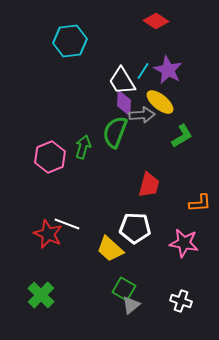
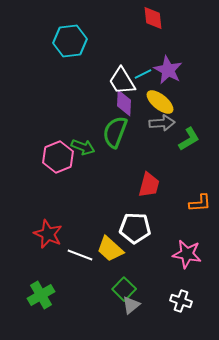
red diamond: moved 3 px left, 3 px up; rotated 50 degrees clockwise
cyan line: moved 3 px down; rotated 30 degrees clockwise
gray arrow: moved 20 px right, 8 px down
green L-shape: moved 7 px right, 3 px down
green arrow: rotated 95 degrees clockwise
pink hexagon: moved 8 px right
white line: moved 13 px right, 31 px down
pink star: moved 3 px right, 11 px down
green square: rotated 15 degrees clockwise
green cross: rotated 16 degrees clockwise
